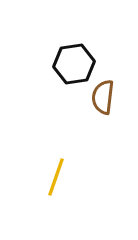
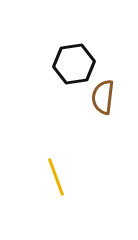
yellow line: rotated 39 degrees counterclockwise
